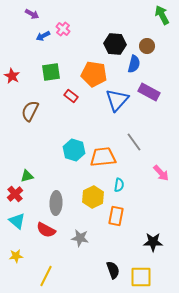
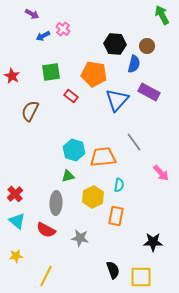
green triangle: moved 41 px right
